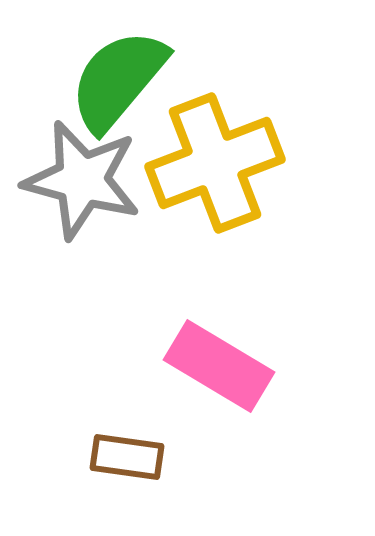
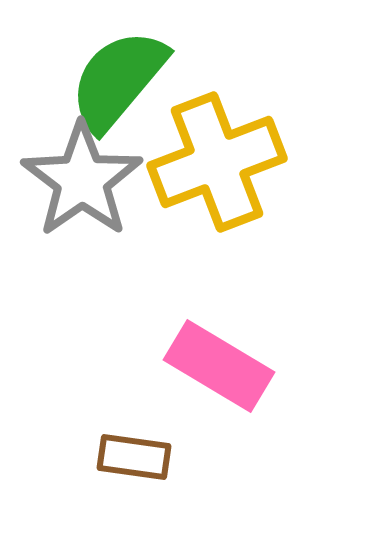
yellow cross: moved 2 px right, 1 px up
gray star: rotated 22 degrees clockwise
brown rectangle: moved 7 px right
